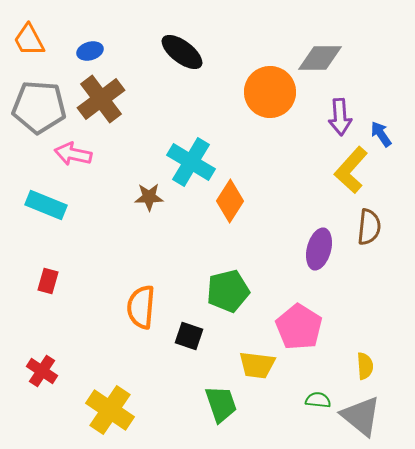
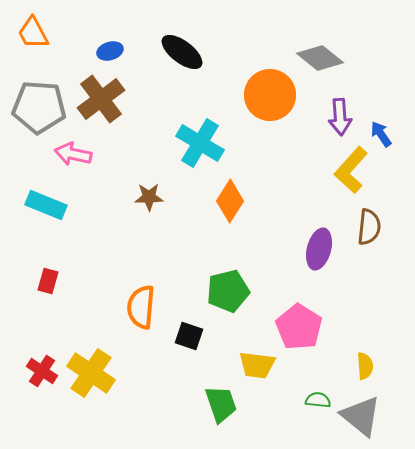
orange trapezoid: moved 4 px right, 7 px up
blue ellipse: moved 20 px right
gray diamond: rotated 39 degrees clockwise
orange circle: moved 3 px down
cyan cross: moved 9 px right, 19 px up
yellow cross: moved 19 px left, 37 px up
